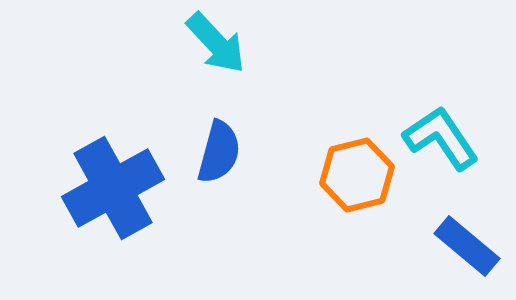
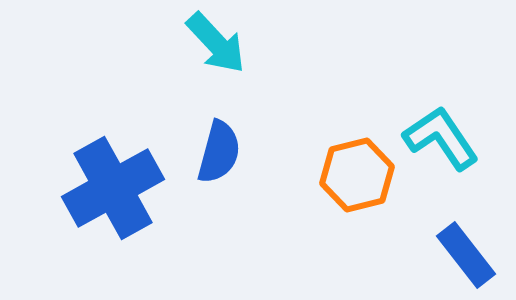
blue rectangle: moved 1 px left, 9 px down; rotated 12 degrees clockwise
